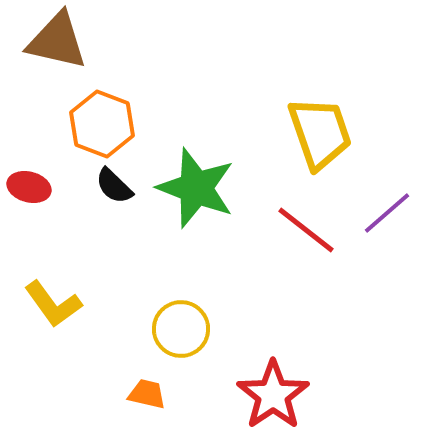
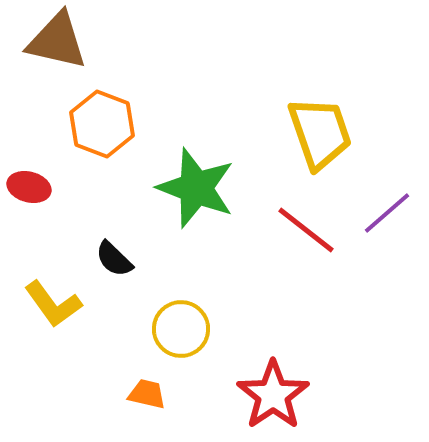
black semicircle: moved 73 px down
